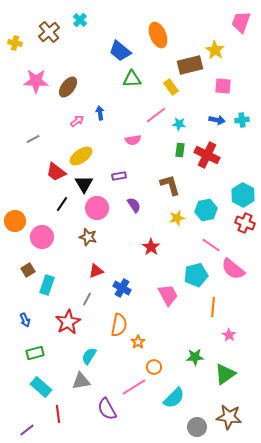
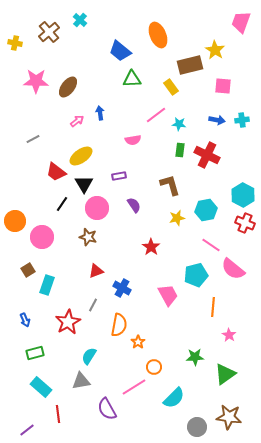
gray line at (87, 299): moved 6 px right, 6 px down
